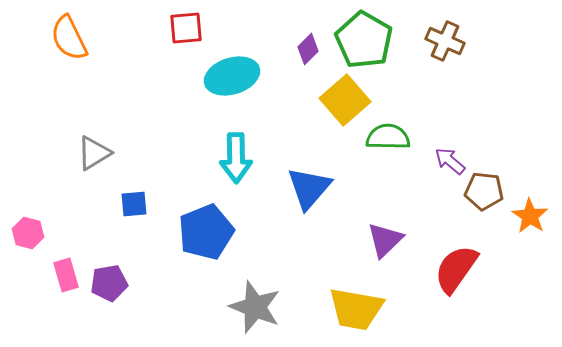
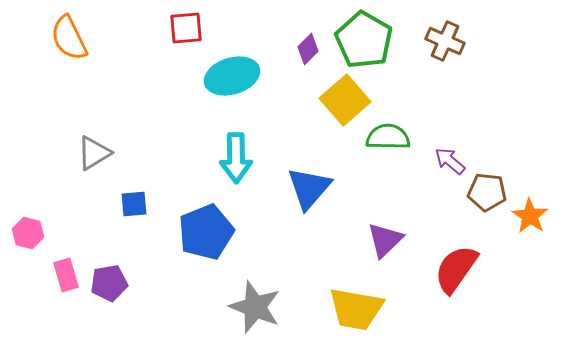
brown pentagon: moved 3 px right, 1 px down
